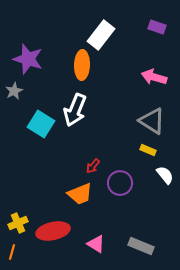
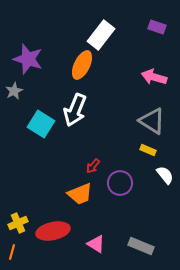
orange ellipse: rotated 24 degrees clockwise
